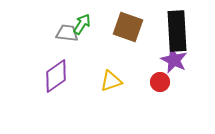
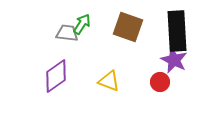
yellow triangle: moved 2 px left; rotated 40 degrees clockwise
